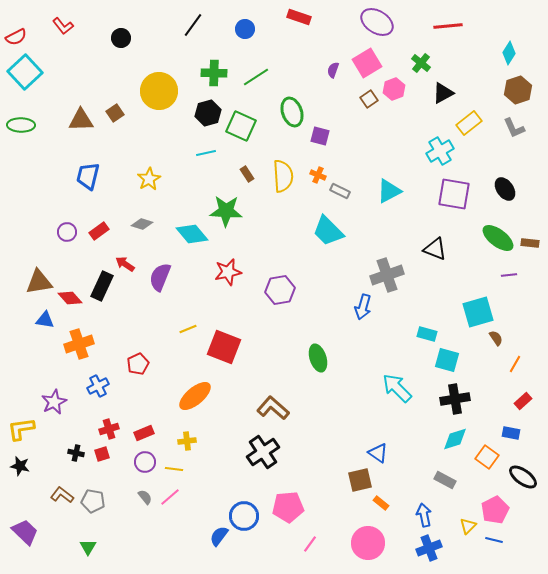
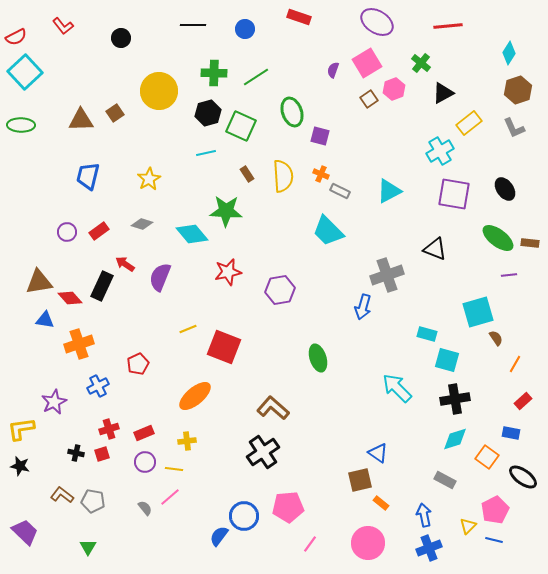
black line at (193, 25): rotated 55 degrees clockwise
orange cross at (318, 175): moved 3 px right, 1 px up
gray semicircle at (145, 497): moved 11 px down
